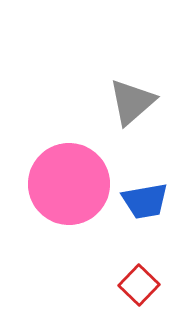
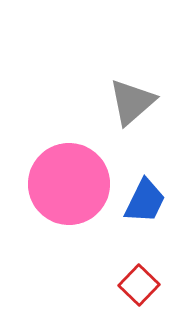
blue trapezoid: rotated 54 degrees counterclockwise
